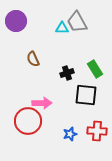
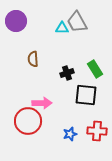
brown semicircle: rotated 21 degrees clockwise
